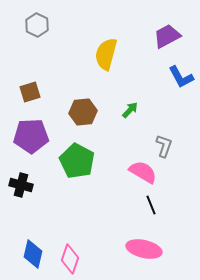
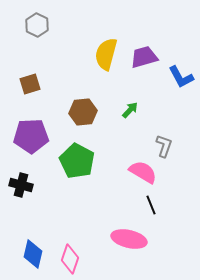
purple trapezoid: moved 23 px left, 21 px down; rotated 12 degrees clockwise
brown square: moved 8 px up
pink ellipse: moved 15 px left, 10 px up
